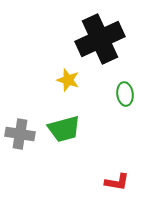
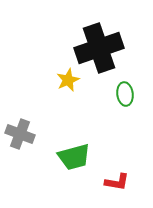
black cross: moved 1 px left, 9 px down; rotated 6 degrees clockwise
yellow star: rotated 30 degrees clockwise
green trapezoid: moved 10 px right, 28 px down
gray cross: rotated 12 degrees clockwise
